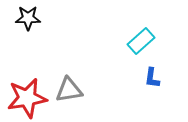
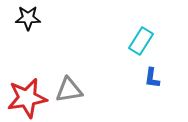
cyan rectangle: rotated 16 degrees counterclockwise
